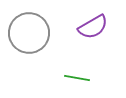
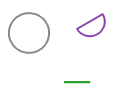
green line: moved 4 px down; rotated 10 degrees counterclockwise
